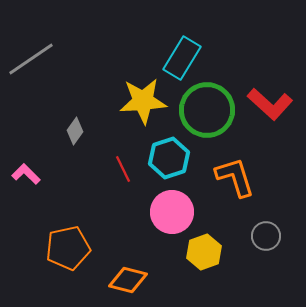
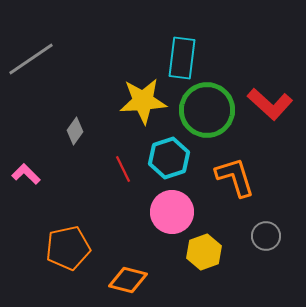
cyan rectangle: rotated 24 degrees counterclockwise
